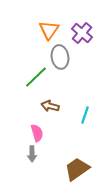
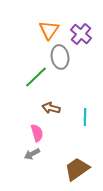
purple cross: moved 1 px left, 1 px down
brown arrow: moved 1 px right, 2 px down
cyan line: moved 2 px down; rotated 18 degrees counterclockwise
gray arrow: rotated 63 degrees clockwise
